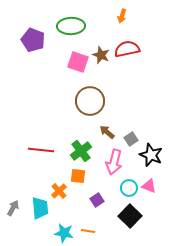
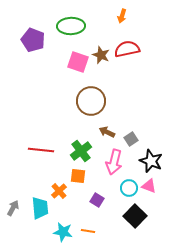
brown circle: moved 1 px right
brown arrow: rotated 14 degrees counterclockwise
black star: moved 6 px down
purple square: rotated 24 degrees counterclockwise
black square: moved 5 px right
cyan star: moved 1 px left, 1 px up
